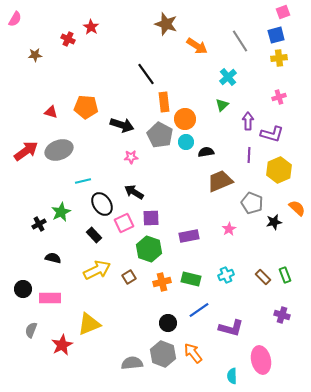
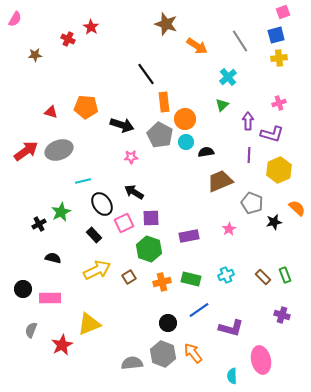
pink cross at (279, 97): moved 6 px down
